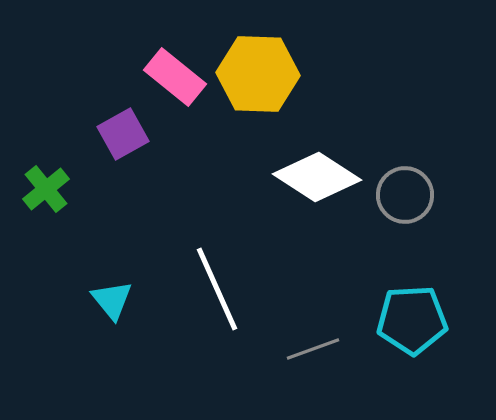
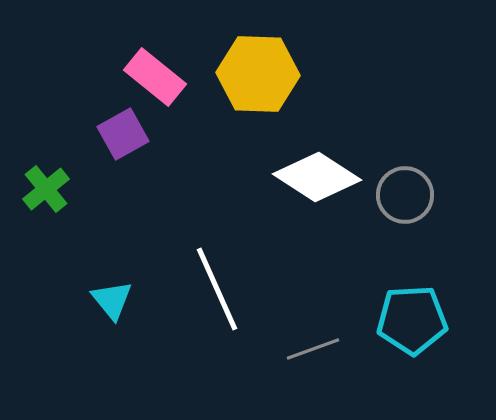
pink rectangle: moved 20 px left
